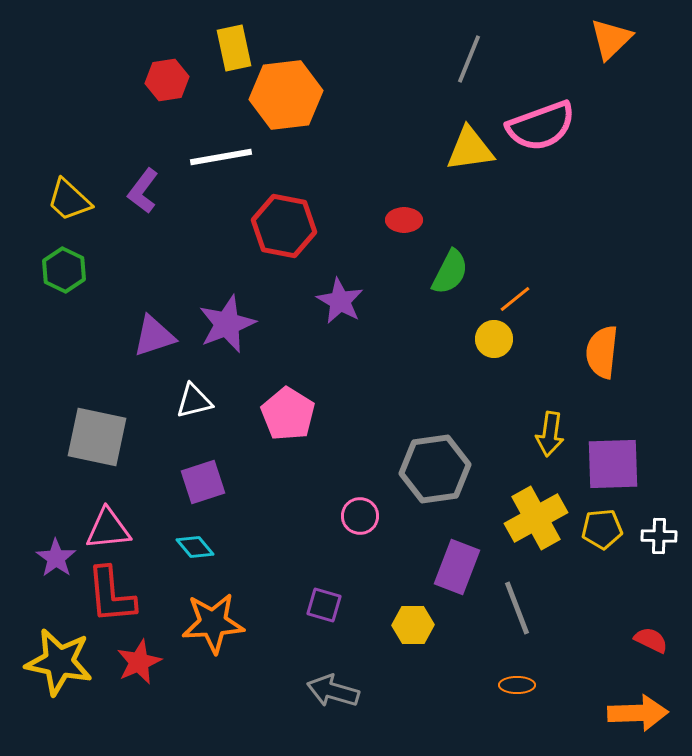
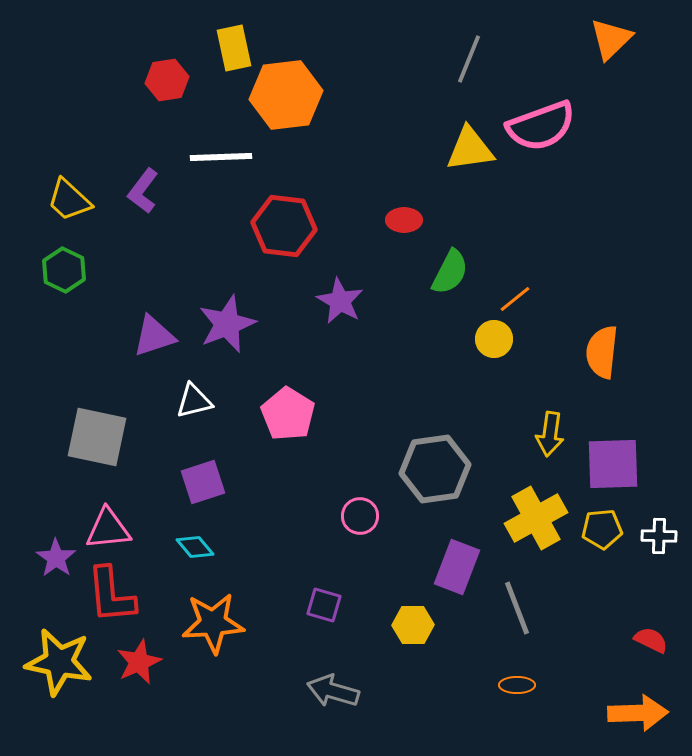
white line at (221, 157): rotated 8 degrees clockwise
red hexagon at (284, 226): rotated 4 degrees counterclockwise
